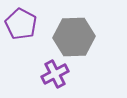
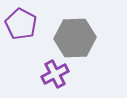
gray hexagon: moved 1 px right, 1 px down
